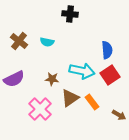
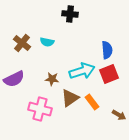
brown cross: moved 3 px right, 2 px down
cyan arrow: rotated 30 degrees counterclockwise
red square: moved 1 px left, 1 px up; rotated 12 degrees clockwise
pink cross: rotated 30 degrees counterclockwise
